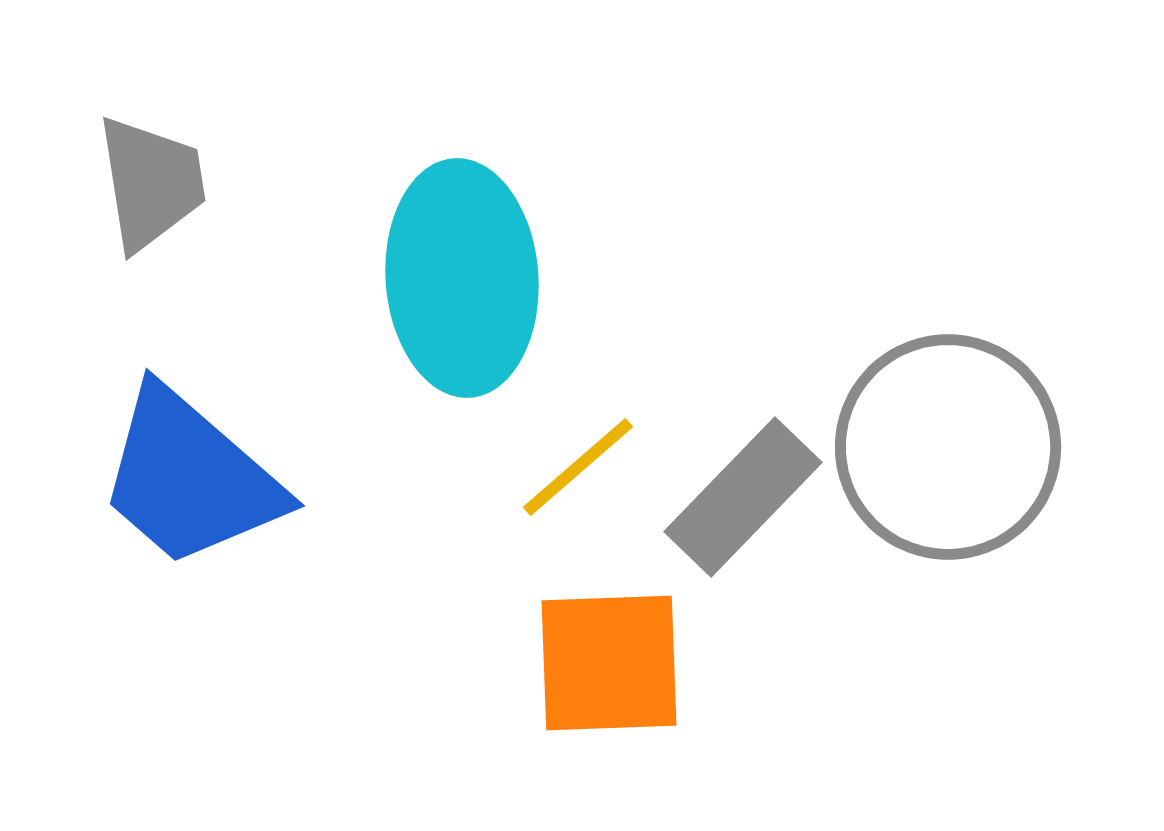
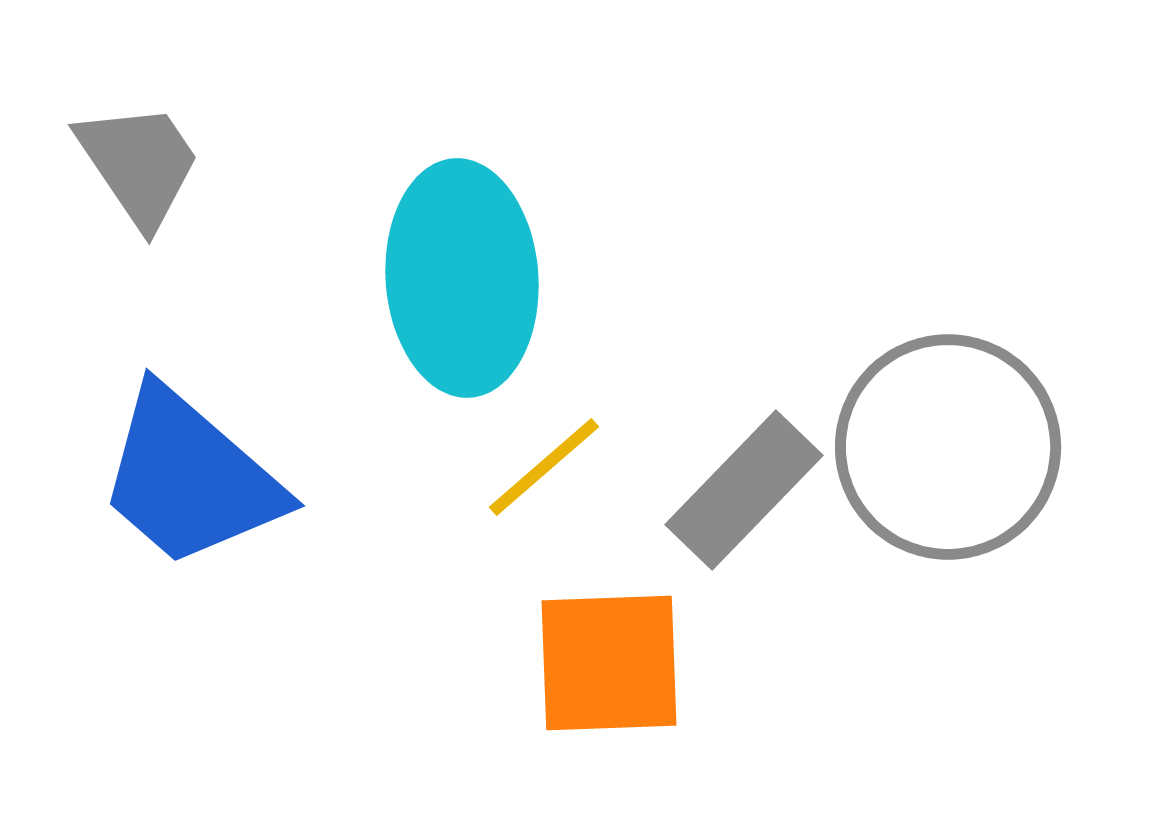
gray trapezoid: moved 12 px left, 19 px up; rotated 25 degrees counterclockwise
yellow line: moved 34 px left
gray rectangle: moved 1 px right, 7 px up
